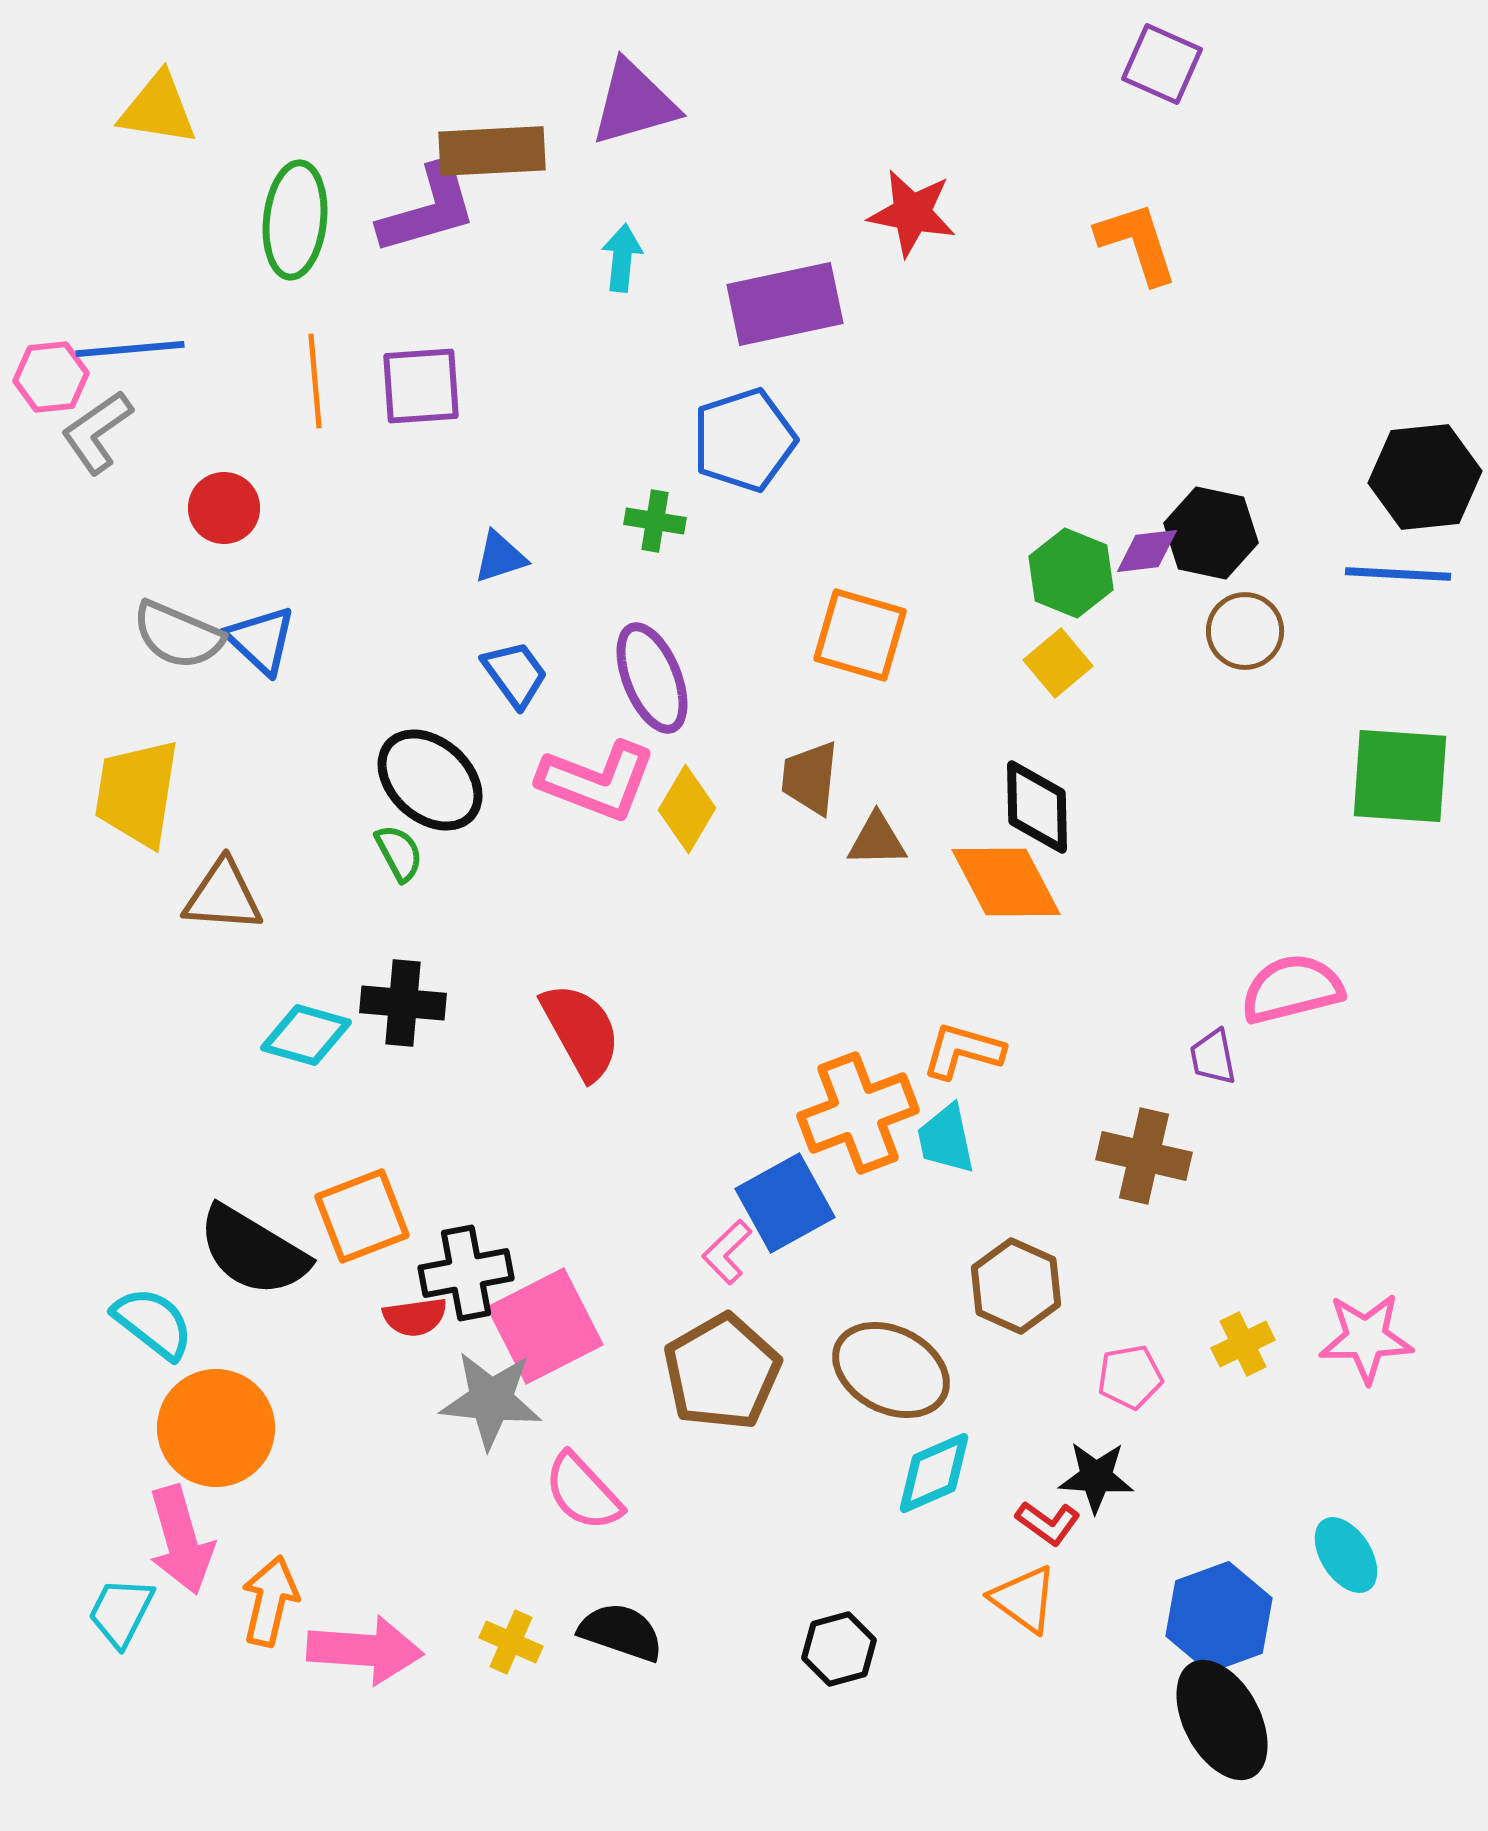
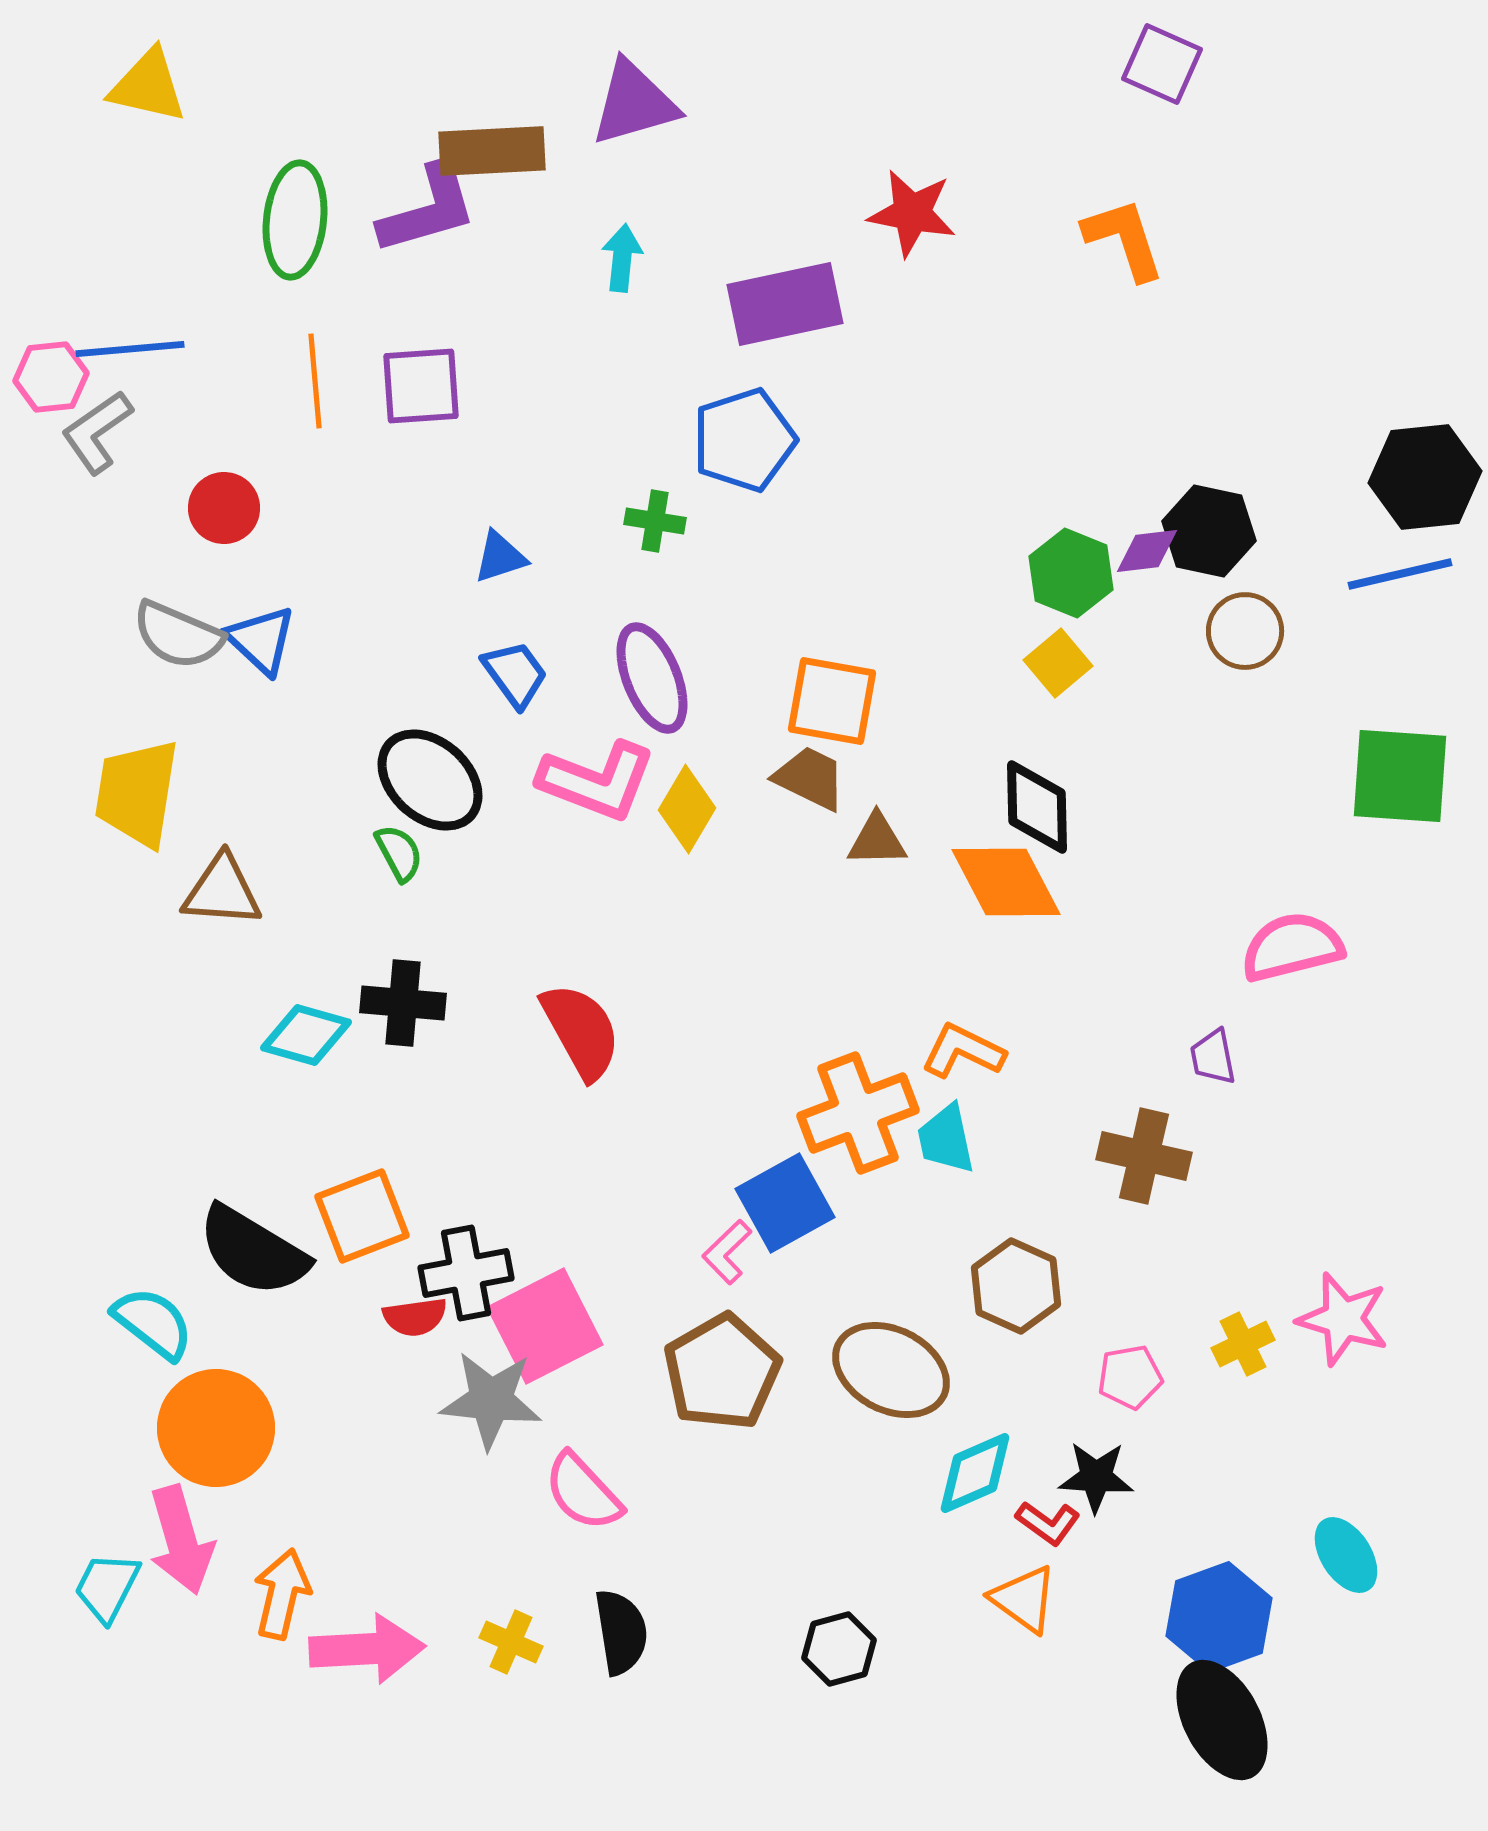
yellow triangle at (158, 109): moved 10 px left, 23 px up; rotated 4 degrees clockwise
orange L-shape at (1137, 243): moved 13 px left, 4 px up
black hexagon at (1211, 533): moved 2 px left, 2 px up
blue line at (1398, 574): moved 2 px right; rotated 16 degrees counterclockwise
orange square at (860, 635): moved 28 px left, 66 px down; rotated 6 degrees counterclockwise
brown trapezoid at (810, 778): rotated 110 degrees clockwise
brown triangle at (223, 896): moved 1 px left, 5 px up
pink semicircle at (1292, 989): moved 42 px up
orange L-shape at (963, 1051): rotated 10 degrees clockwise
pink star at (1366, 1338): moved 23 px left, 19 px up; rotated 18 degrees clockwise
cyan diamond at (934, 1473): moved 41 px right
orange arrow at (270, 1601): moved 12 px right, 7 px up
cyan trapezoid at (121, 1612): moved 14 px left, 25 px up
black semicircle at (621, 1632): rotated 62 degrees clockwise
pink arrow at (365, 1650): moved 2 px right, 1 px up; rotated 7 degrees counterclockwise
